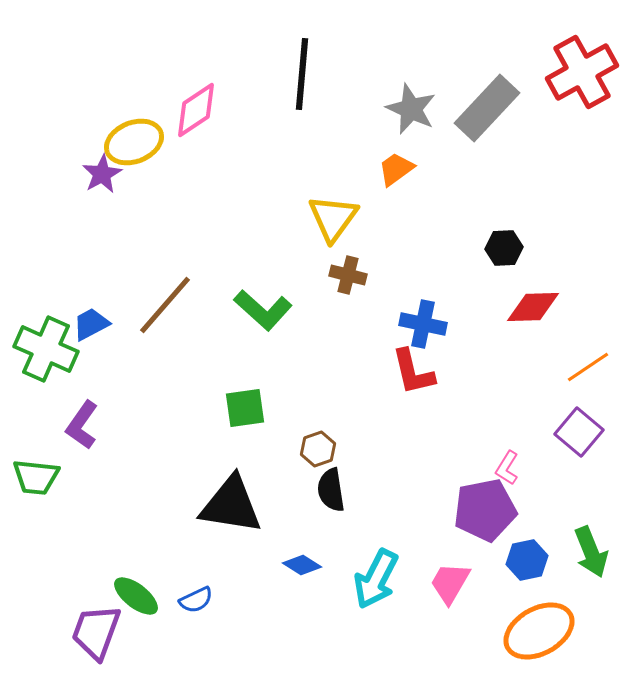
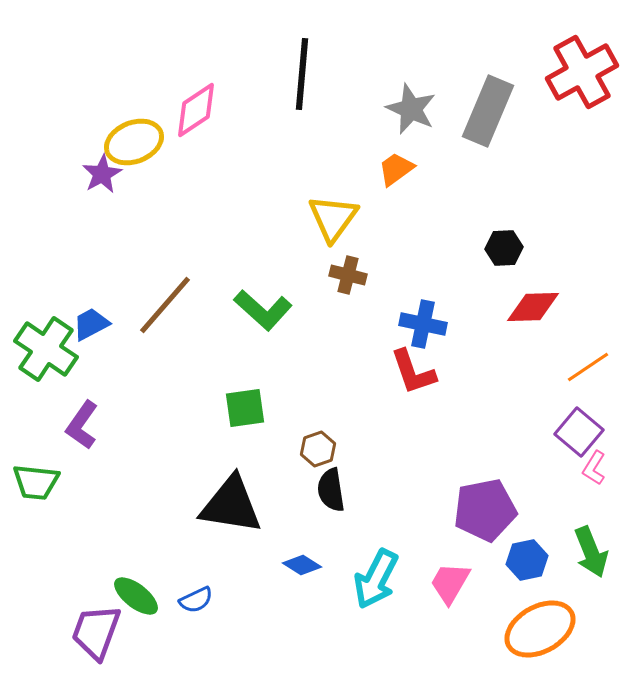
gray rectangle: moved 1 px right, 3 px down; rotated 20 degrees counterclockwise
green cross: rotated 10 degrees clockwise
red L-shape: rotated 6 degrees counterclockwise
pink L-shape: moved 87 px right
green trapezoid: moved 5 px down
orange ellipse: moved 1 px right, 2 px up
